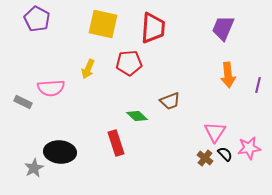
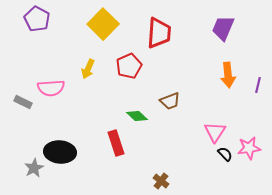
yellow square: rotated 32 degrees clockwise
red trapezoid: moved 6 px right, 5 px down
red pentagon: moved 3 px down; rotated 20 degrees counterclockwise
brown cross: moved 44 px left, 23 px down
